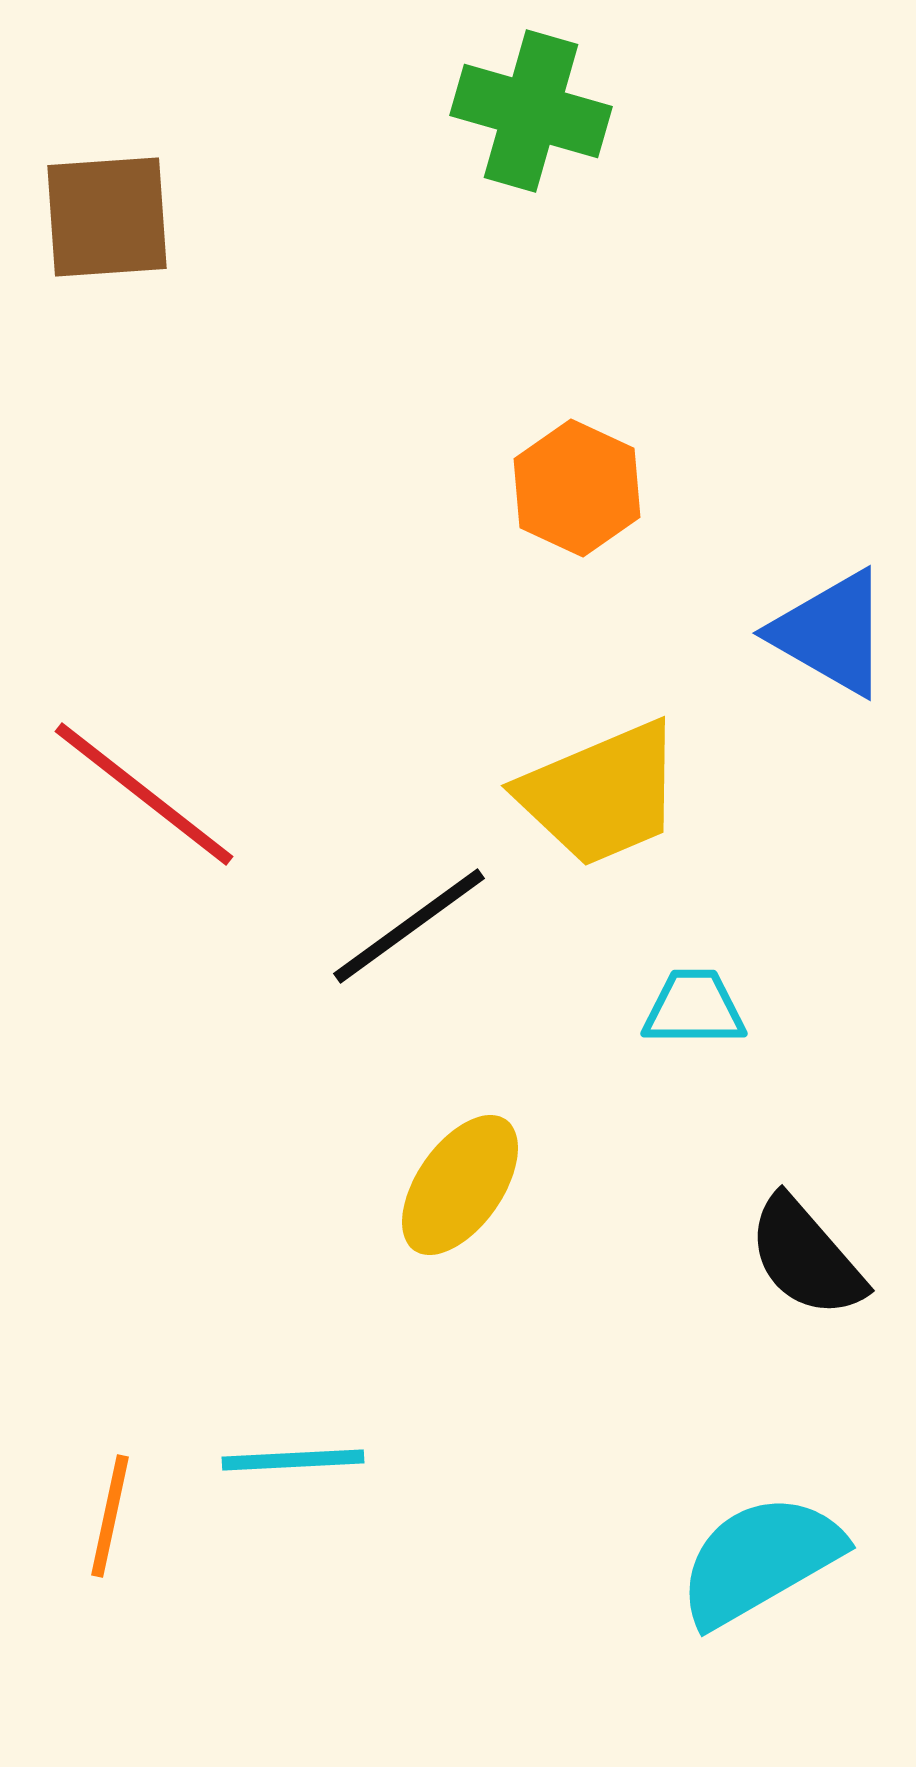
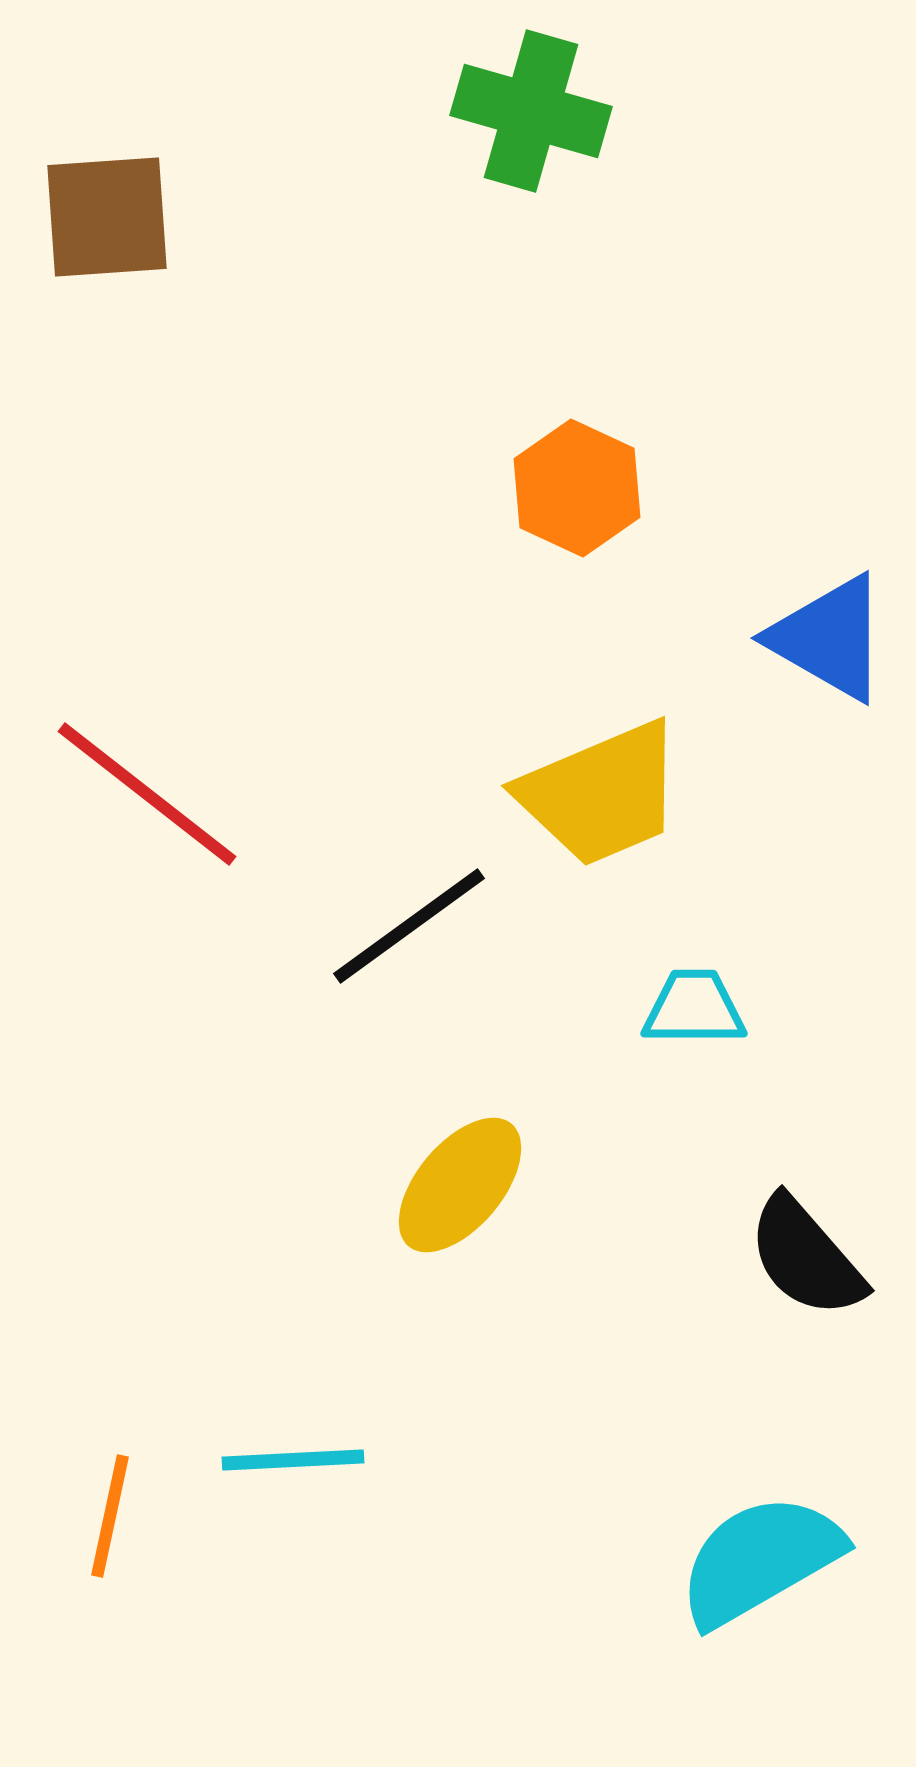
blue triangle: moved 2 px left, 5 px down
red line: moved 3 px right
yellow ellipse: rotated 5 degrees clockwise
